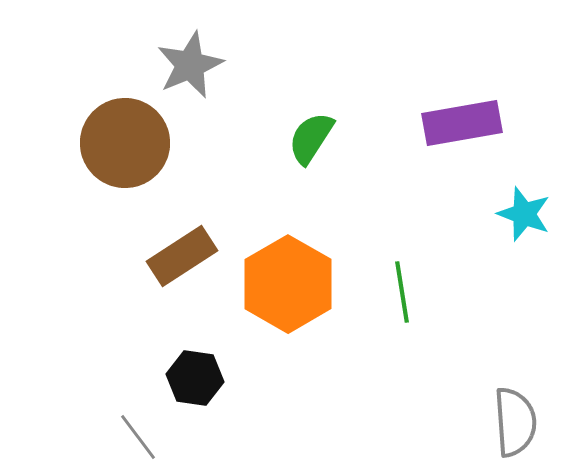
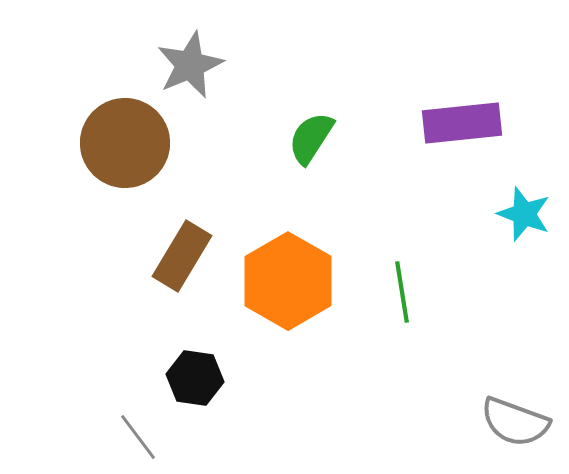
purple rectangle: rotated 4 degrees clockwise
brown rectangle: rotated 26 degrees counterclockwise
orange hexagon: moved 3 px up
gray semicircle: rotated 114 degrees clockwise
